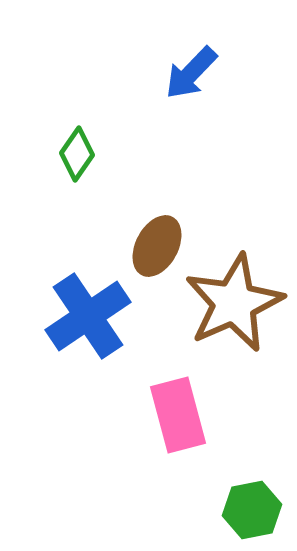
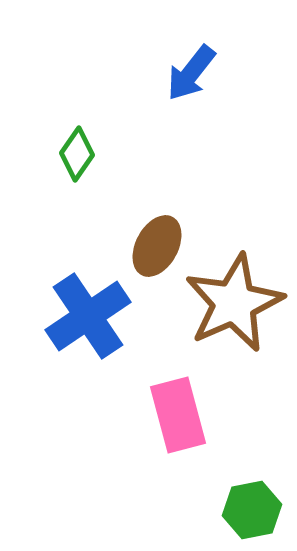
blue arrow: rotated 6 degrees counterclockwise
